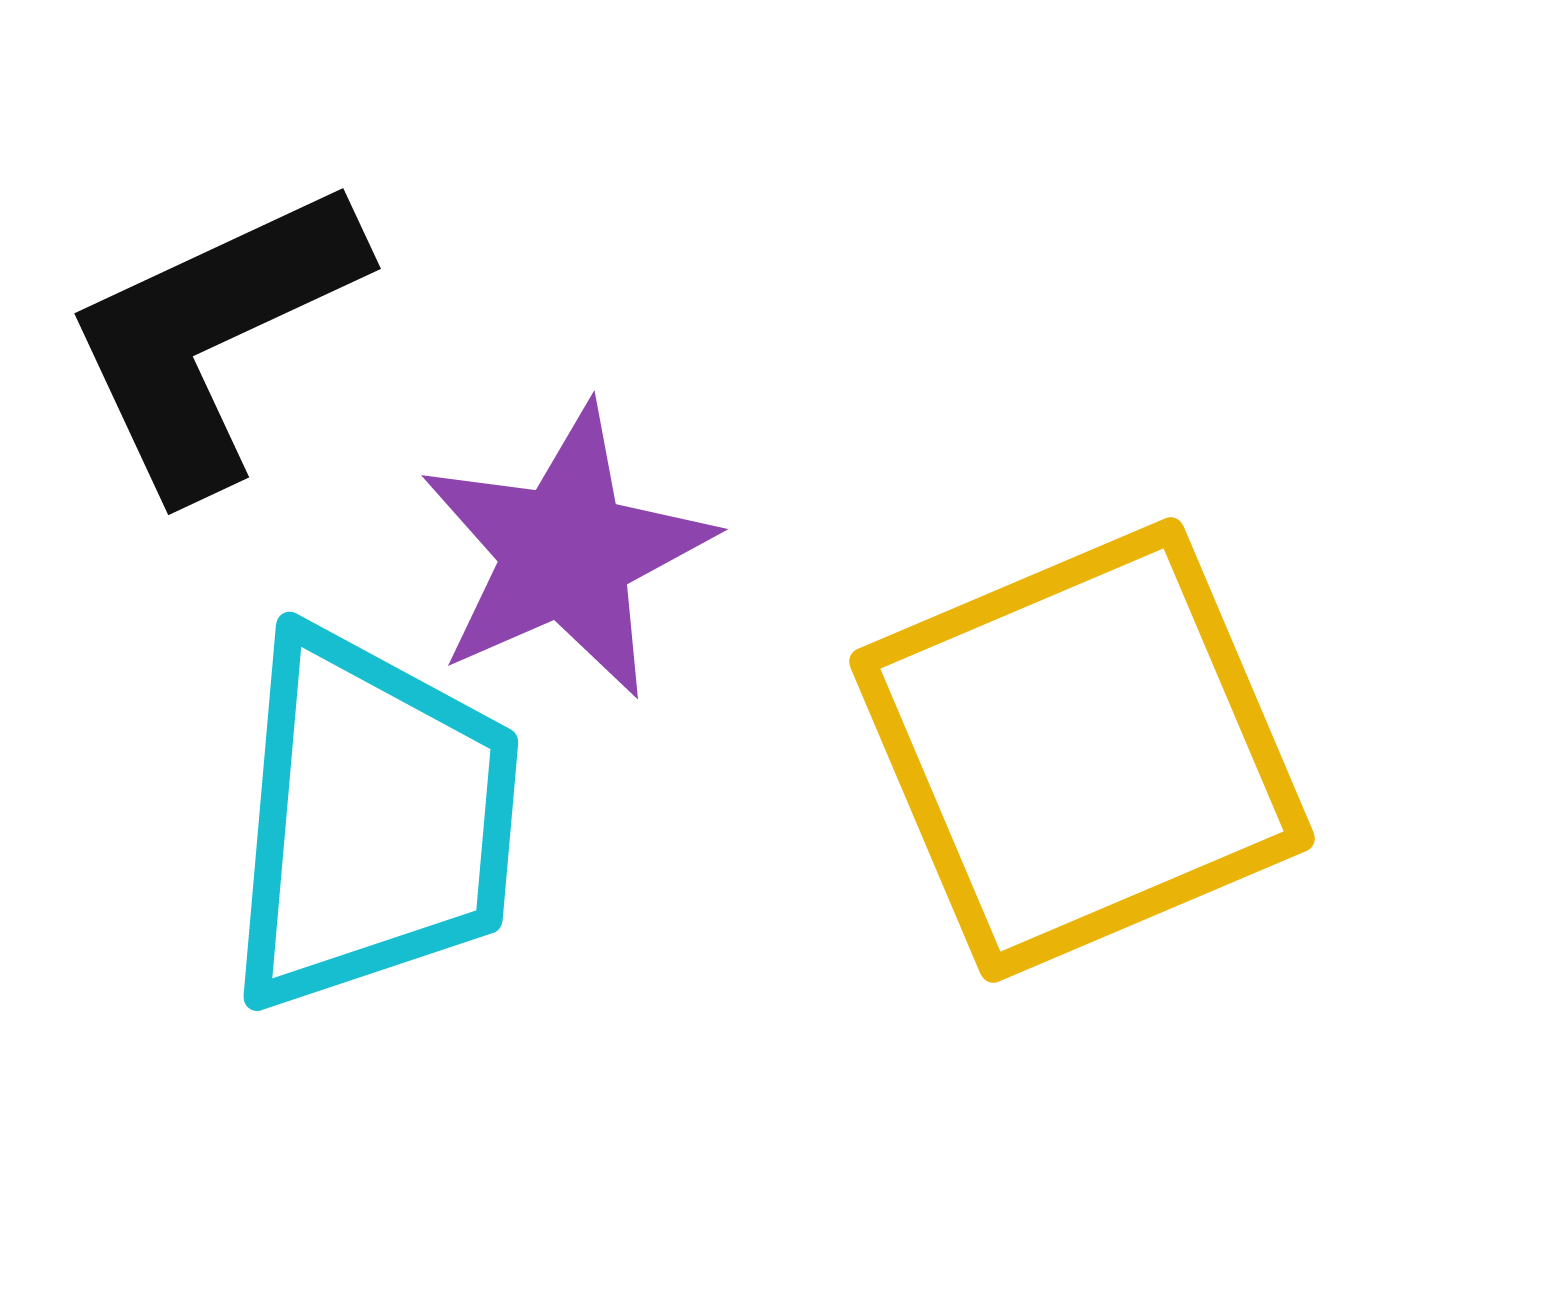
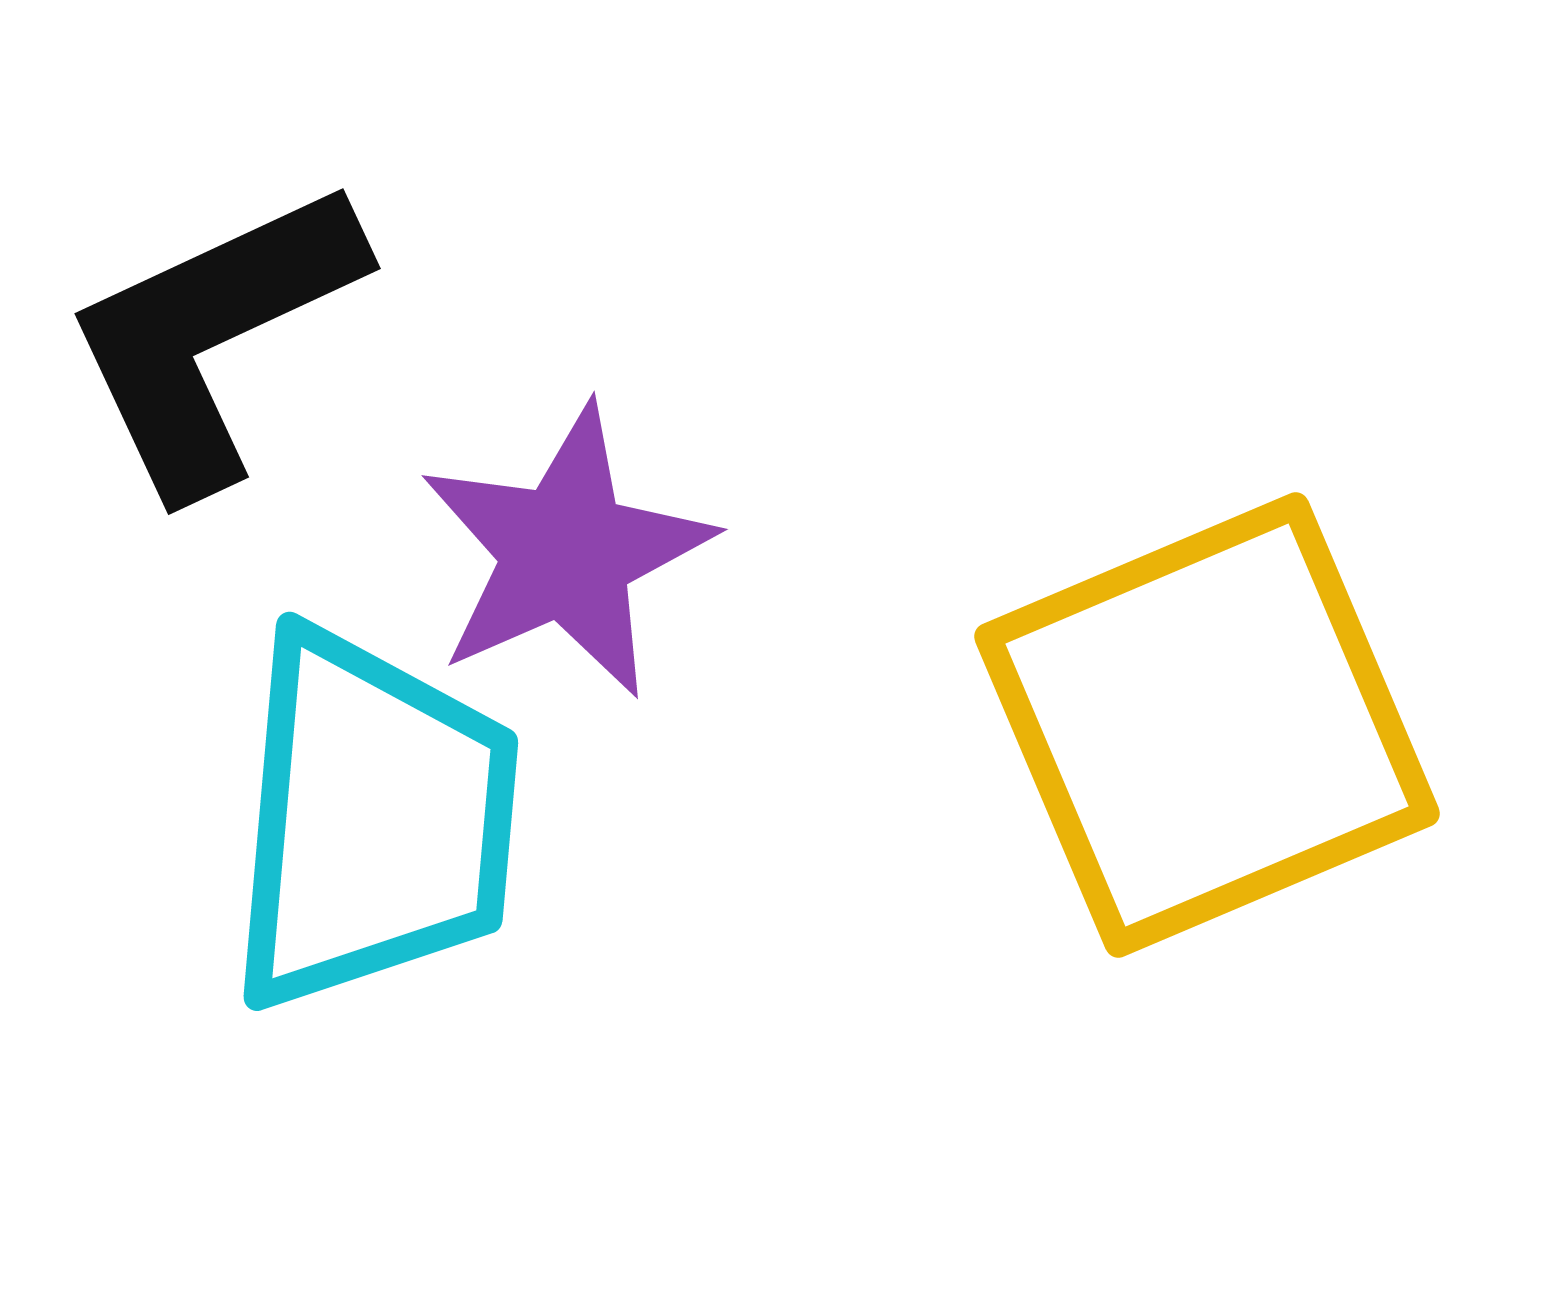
yellow square: moved 125 px right, 25 px up
